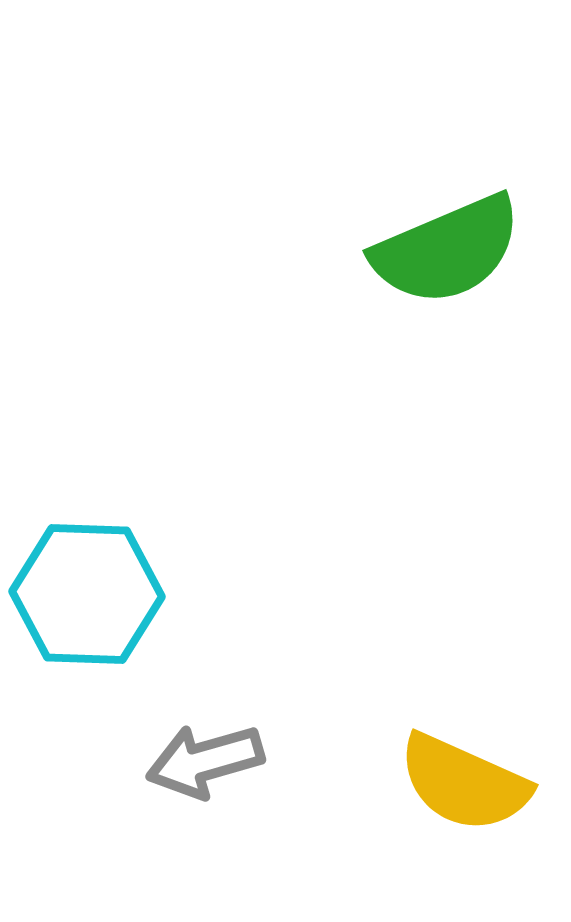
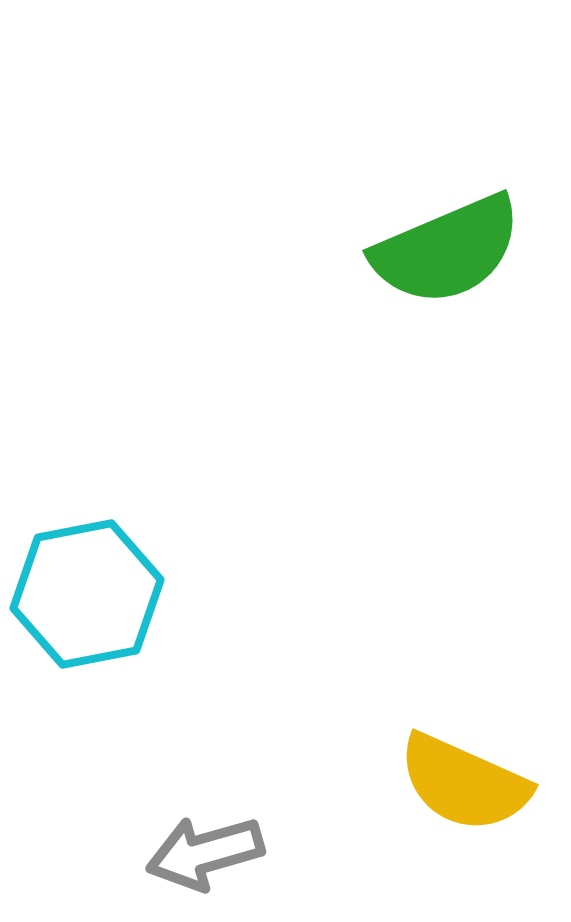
cyan hexagon: rotated 13 degrees counterclockwise
gray arrow: moved 92 px down
